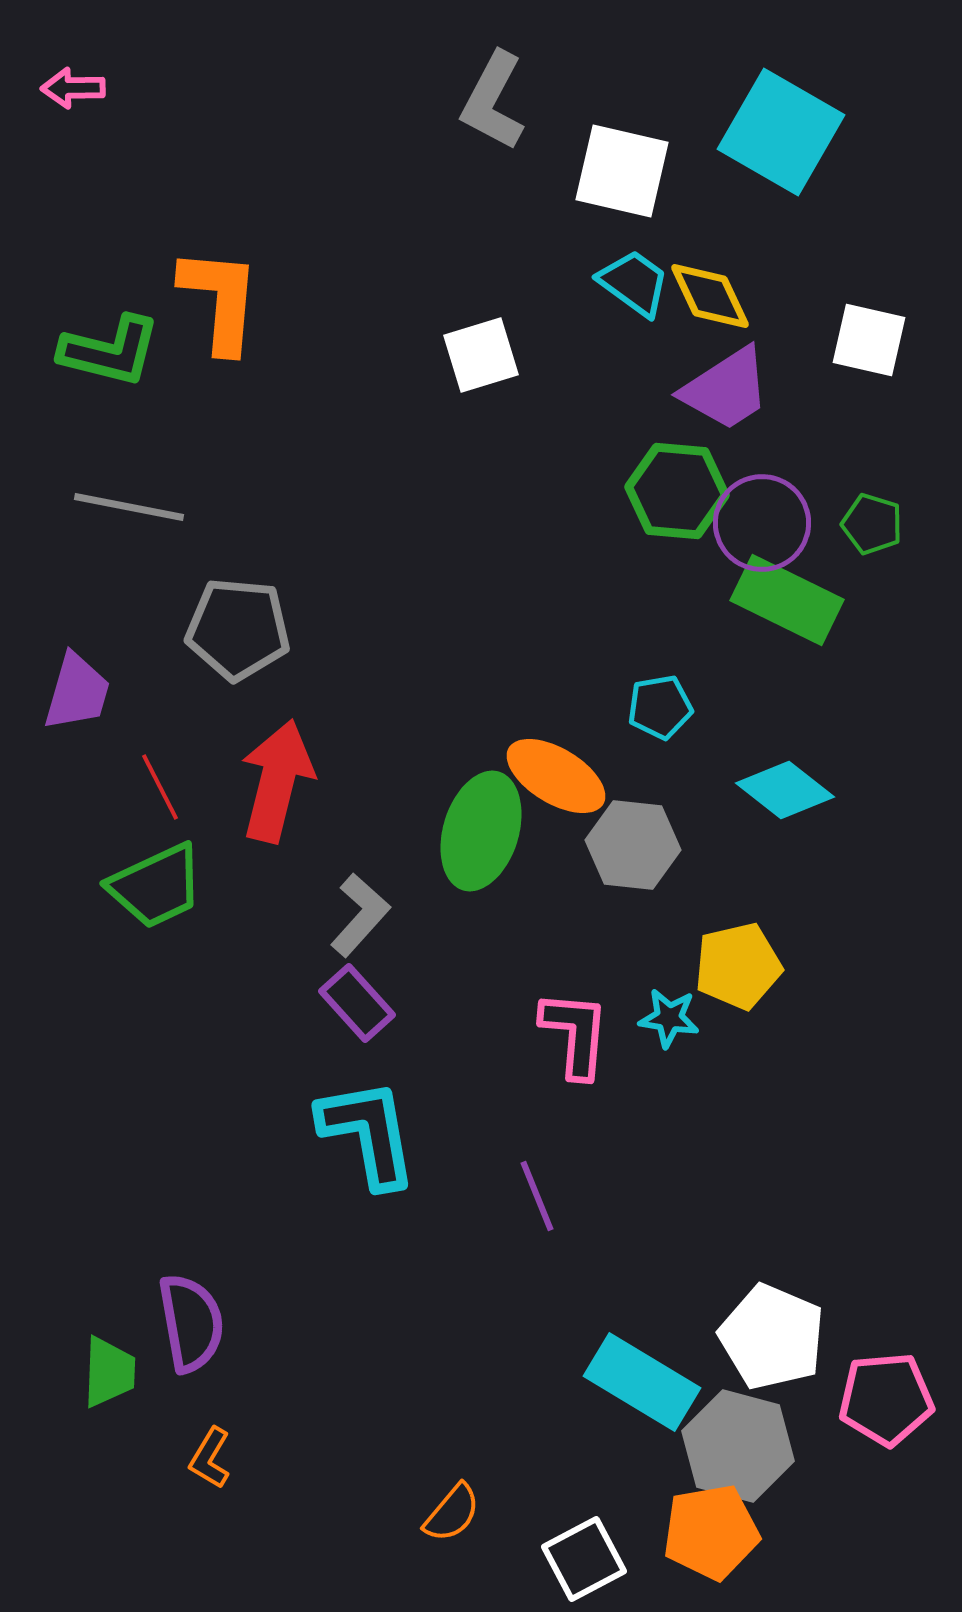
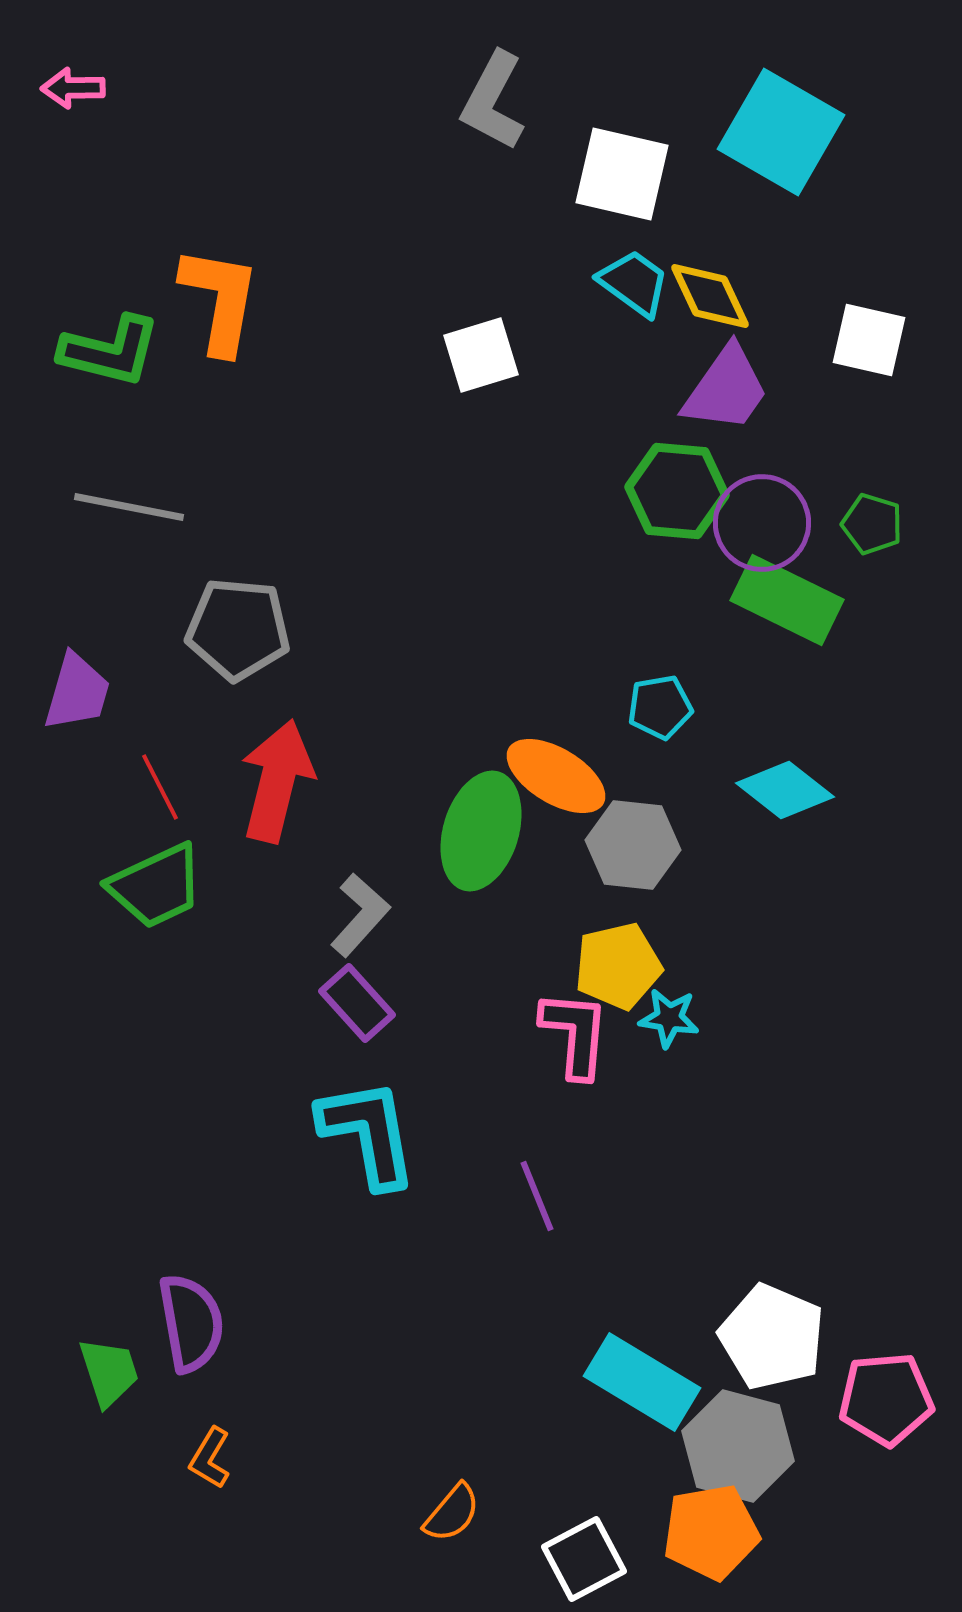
white square at (622, 171): moved 3 px down
orange L-shape at (220, 300): rotated 5 degrees clockwise
purple trapezoid at (726, 389): rotated 22 degrees counterclockwise
yellow pentagon at (738, 966): moved 120 px left
green trapezoid at (109, 1372): rotated 20 degrees counterclockwise
